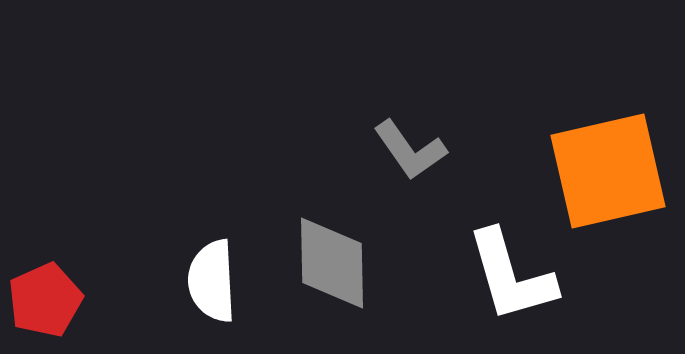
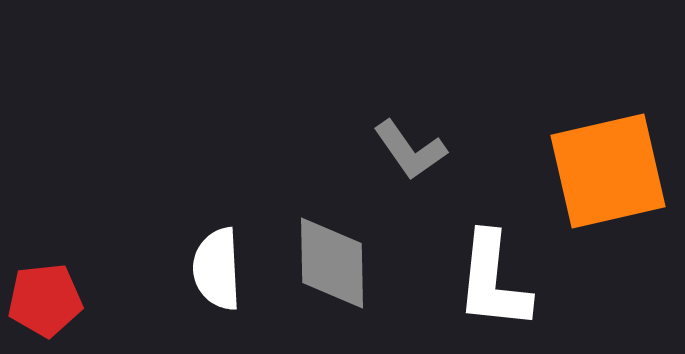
white L-shape: moved 18 px left, 5 px down; rotated 22 degrees clockwise
white semicircle: moved 5 px right, 12 px up
red pentagon: rotated 18 degrees clockwise
